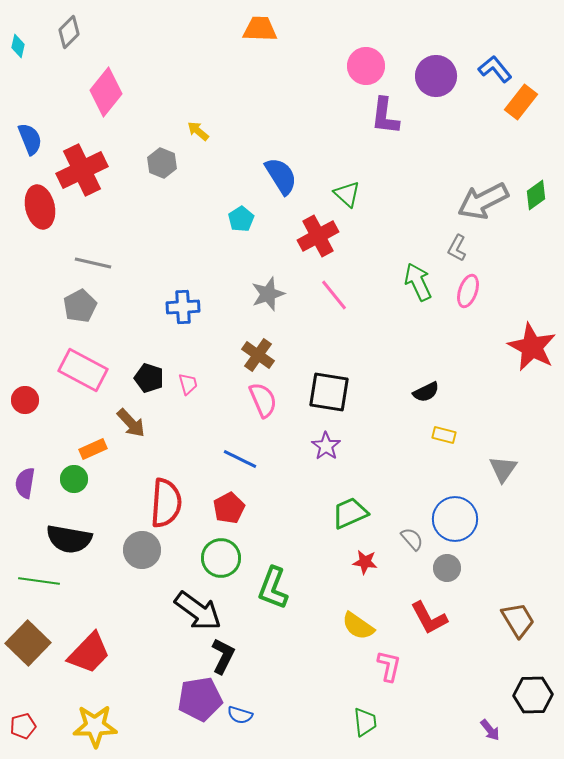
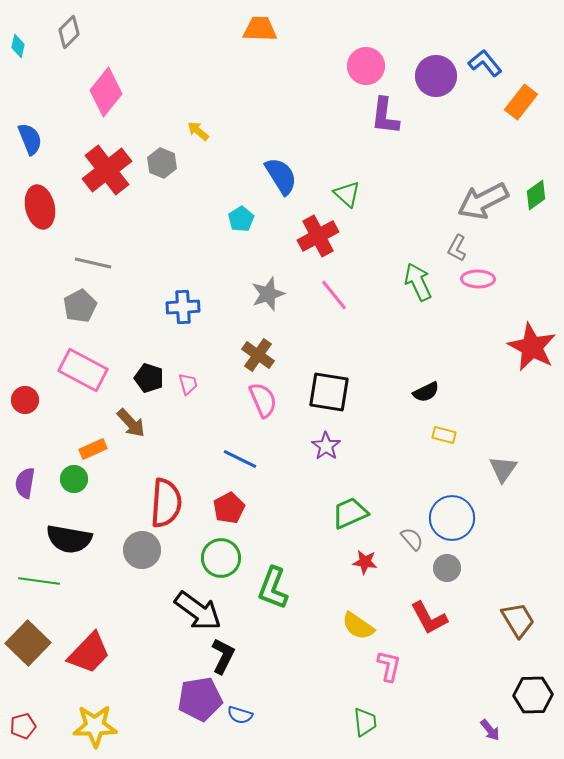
blue L-shape at (495, 69): moved 10 px left, 6 px up
red cross at (82, 170): moved 25 px right; rotated 12 degrees counterclockwise
pink ellipse at (468, 291): moved 10 px right, 12 px up; rotated 72 degrees clockwise
blue circle at (455, 519): moved 3 px left, 1 px up
